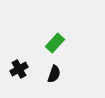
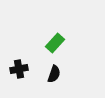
black cross: rotated 18 degrees clockwise
